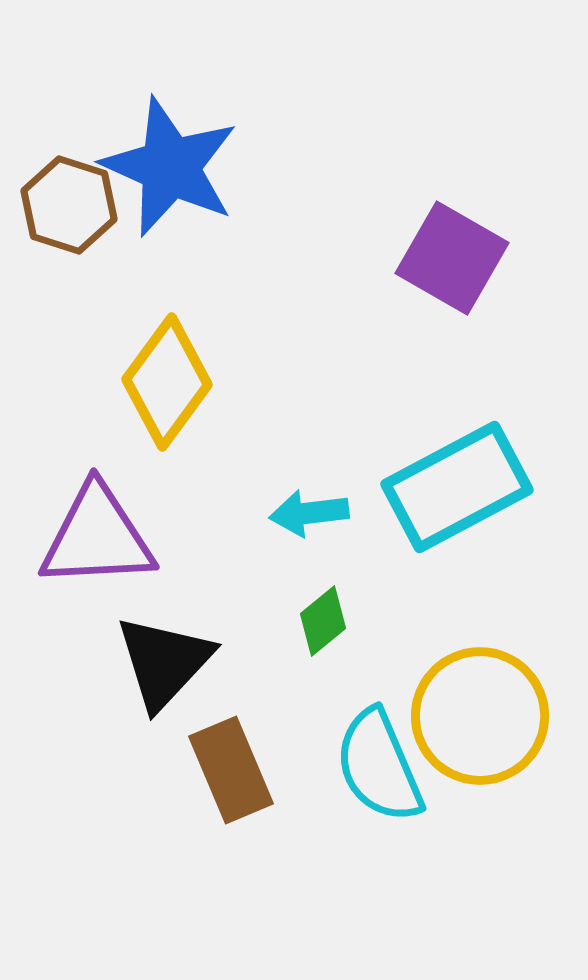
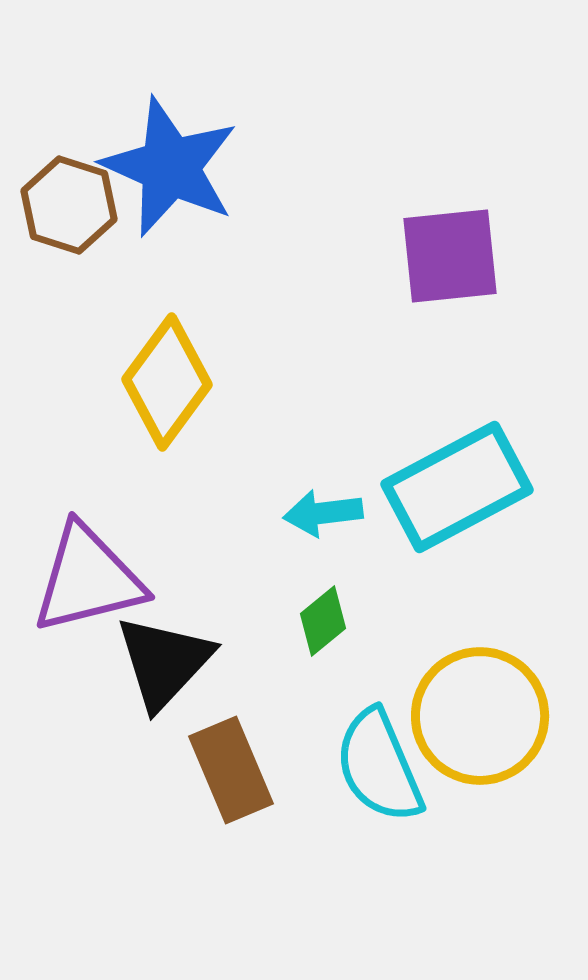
purple square: moved 2 px left, 2 px up; rotated 36 degrees counterclockwise
cyan arrow: moved 14 px right
purple triangle: moved 9 px left, 42 px down; rotated 11 degrees counterclockwise
